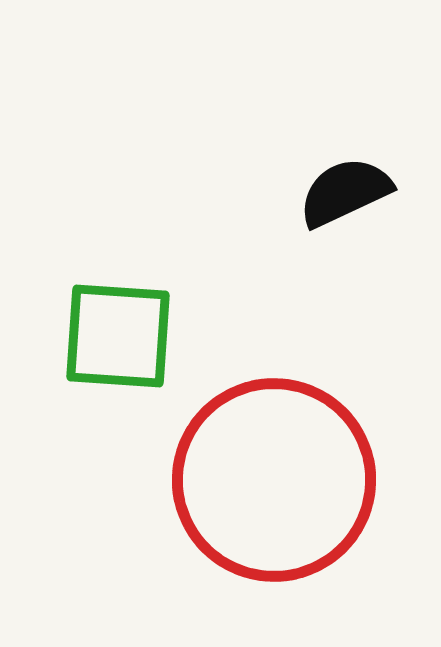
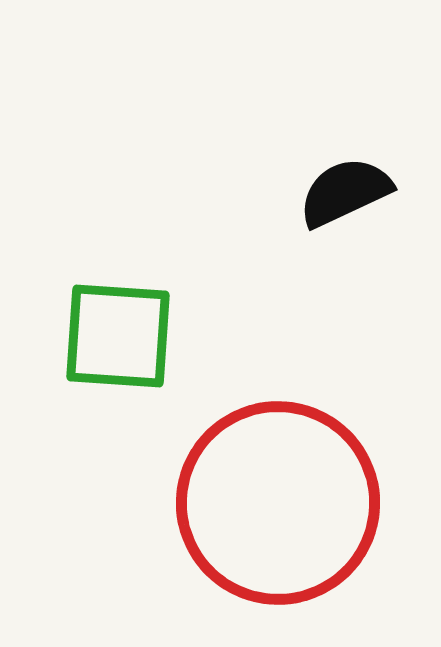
red circle: moved 4 px right, 23 px down
